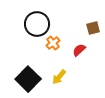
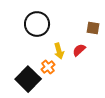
brown square: rotated 24 degrees clockwise
orange cross: moved 5 px left, 24 px down
yellow arrow: moved 26 px up; rotated 56 degrees counterclockwise
